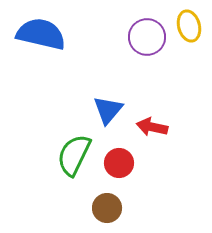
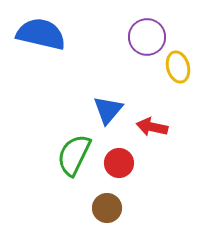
yellow ellipse: moved 11 px left, 41 px down
